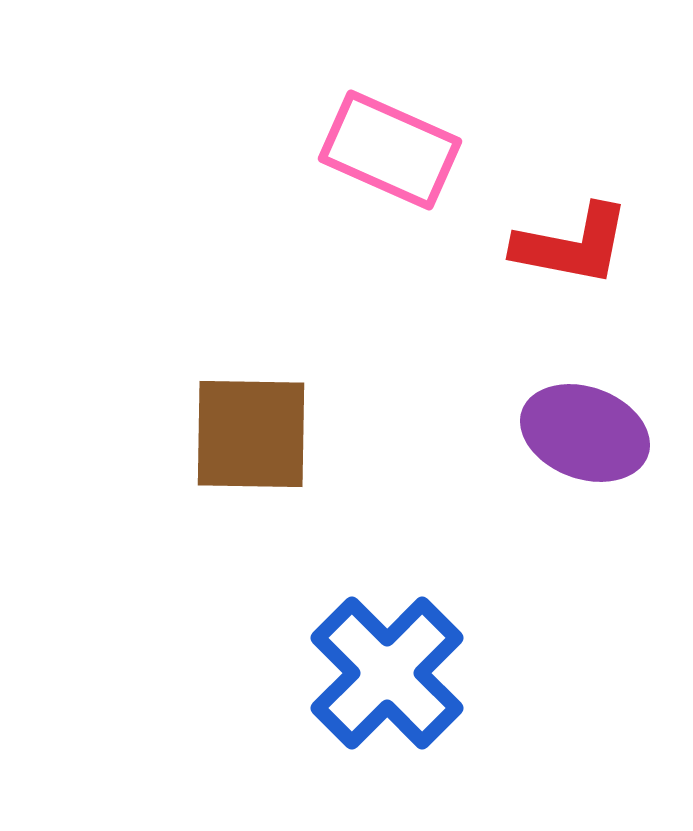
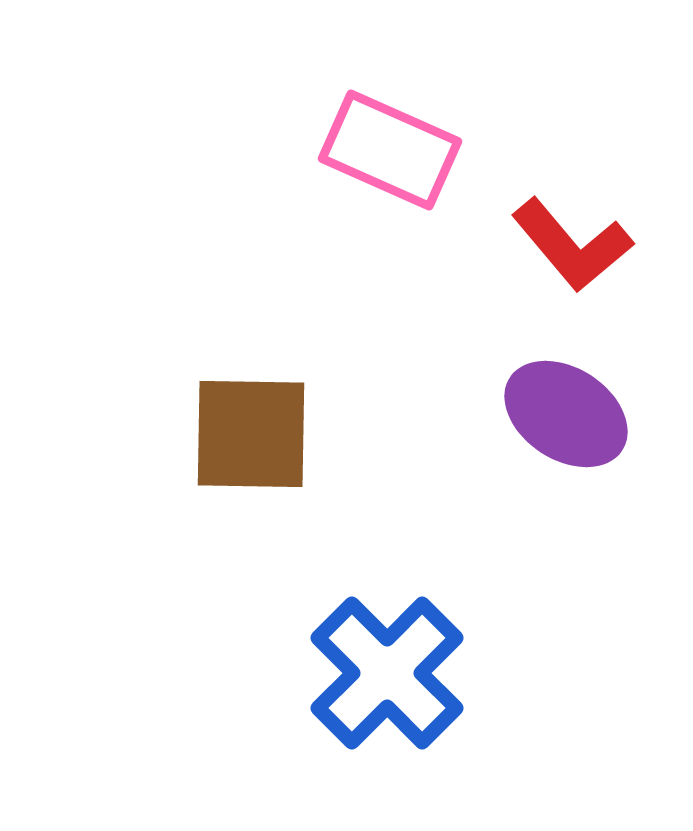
red L-shape: rotated 39 degrees clockwise
purple ellipse: moved 19 px left, 19 px up; rotated 13 degrees clockwise
